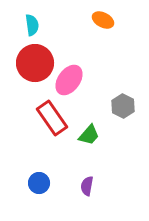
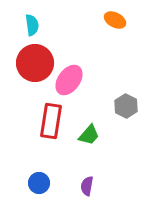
orange ellipse: moved 12 px right
gray hexagon: moved 3 px right
red rectangle: moved 1 px left, 3 px down; rotated 44 degrees clockwise
